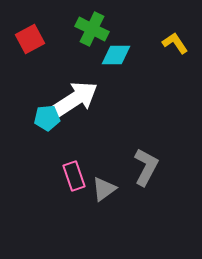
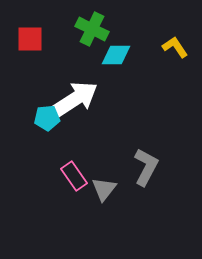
red square: rotated 28 degrees clockwise
yellow L-shape: moved 4 px down
pink rectangle: rotated 16 degrees counterclockwise
gray triangle: rotated 16 degrees counterclockwise
